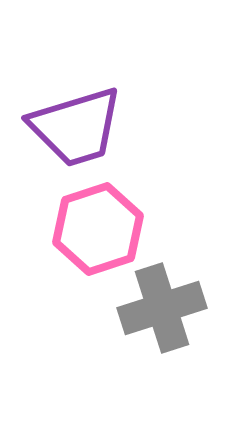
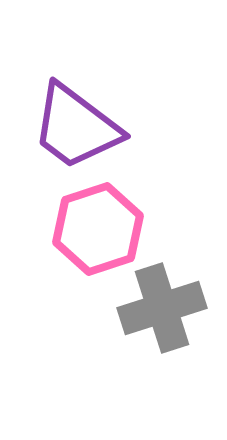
purple trapezoid: rotated 54 degrees clockwise
